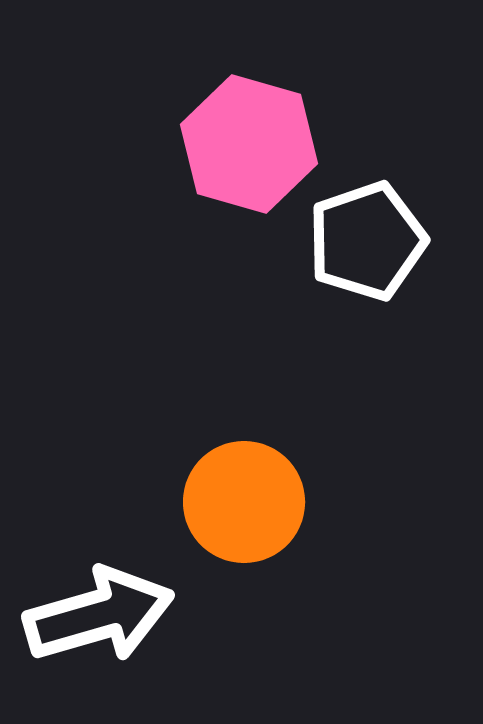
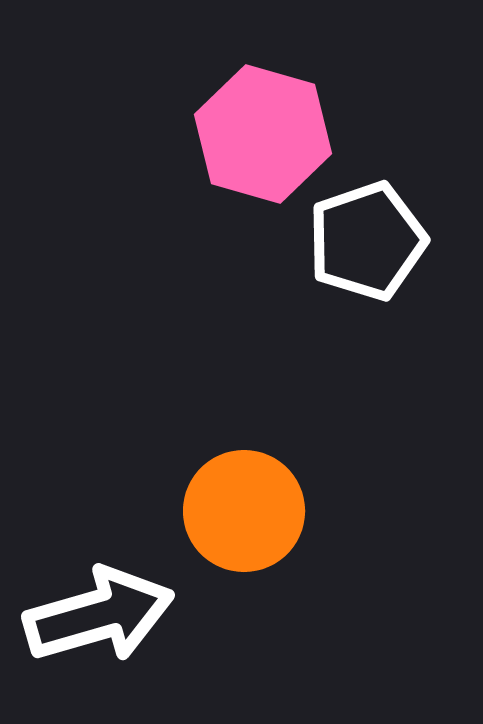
pink hexagon: moved 14 px right, 10 px up
orange circle: moved 9 px down
